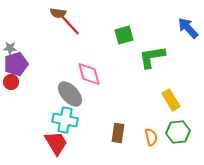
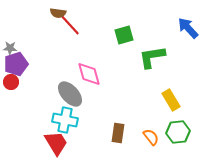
orange semicircle: rotated 24 degrees counterclockwise
